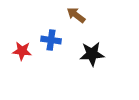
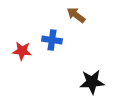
blue cross: moved 1 px right
black star: moved 28 px down
